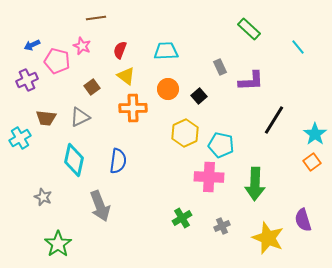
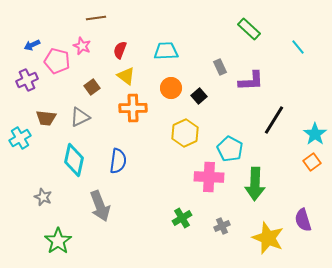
orange circle: moved 3 px right, 1 px up
cyan pentagon: moved 9 px right, 4 px down; rotated 15 degrees clockwise
green star: moved 3 px up
